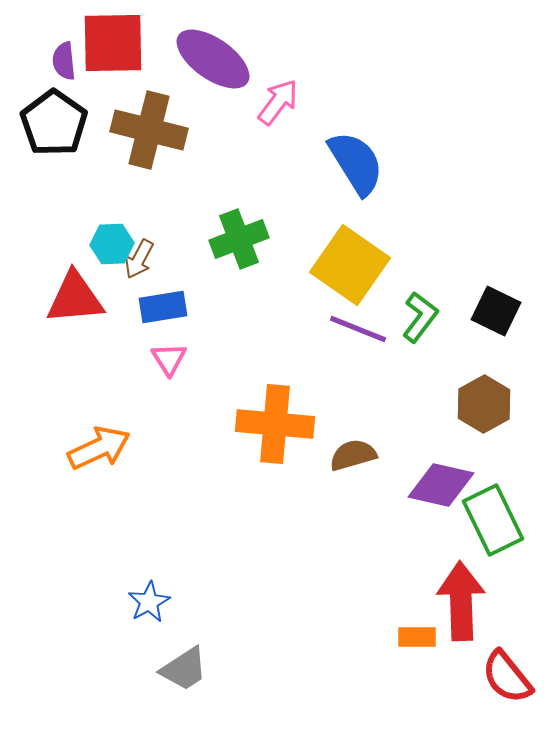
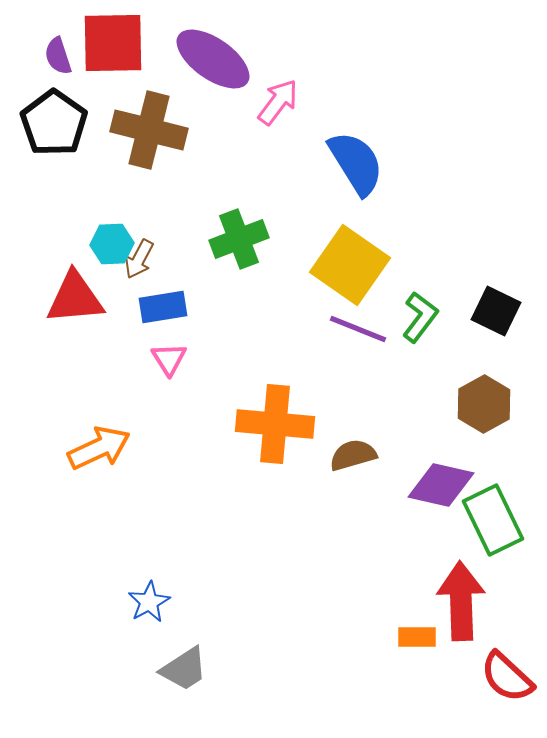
purple semicircle: moved 6 px left, 5 px up; rotated 12 degrees counterclockwise
red semicircle: rotated 8 degrees counterclockwise
